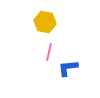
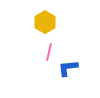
yellow hexagon: rotated 20 degrees clockwise
